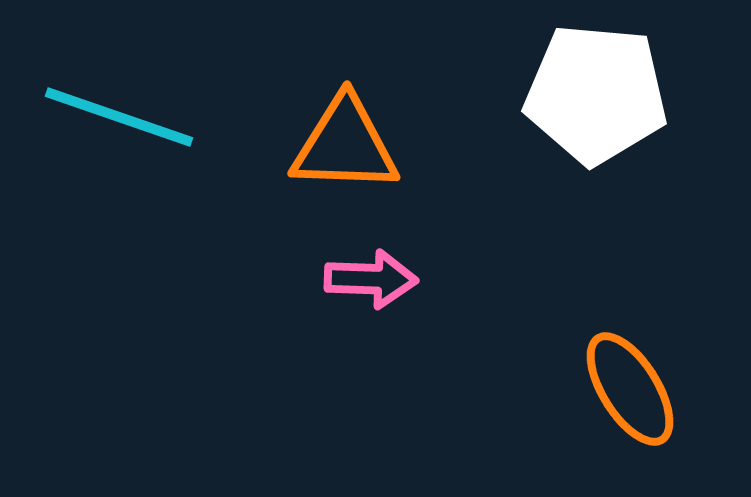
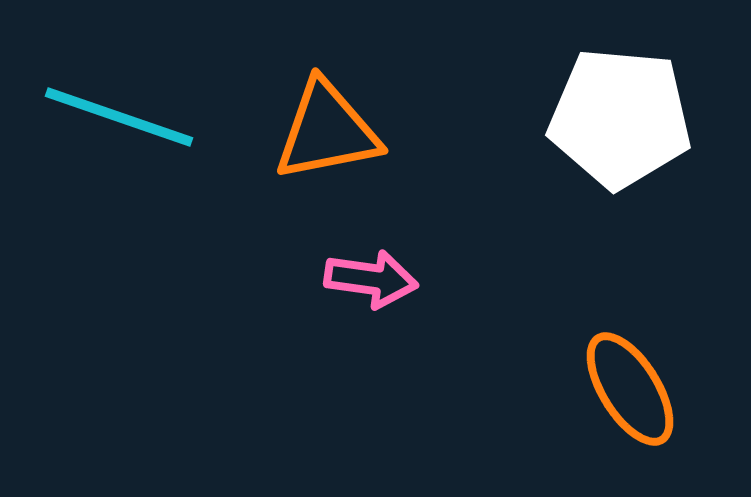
white pentagon: moved 24 px right, 24 px down
orange triangle: moved 18 px left, 14 px up; rotated 13 degrees counterclockwise
pink arrow: rotated 6 degrees clockwise
